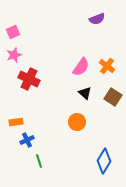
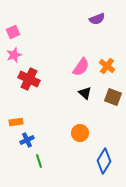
brown square: rotated 12 degrees counterclockwise
orange circle: moved 3 px right, 11 px down
